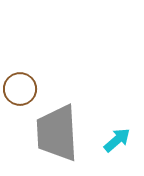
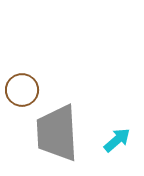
brown circle: moved 2 px right, 1 px down
